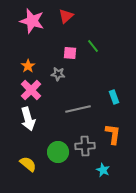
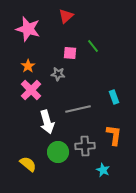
pink star: moved 4 px left, 8 px down
white arrow: moved 19 px right, 3 px down
orange L-shape: moved 1 px right, 1 px down
